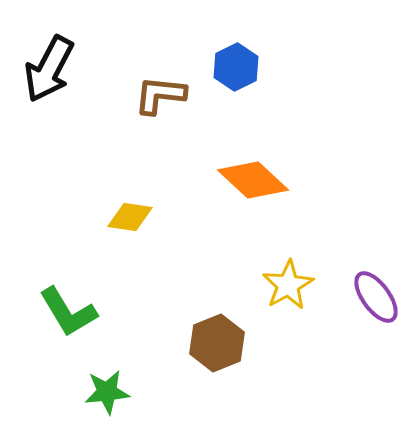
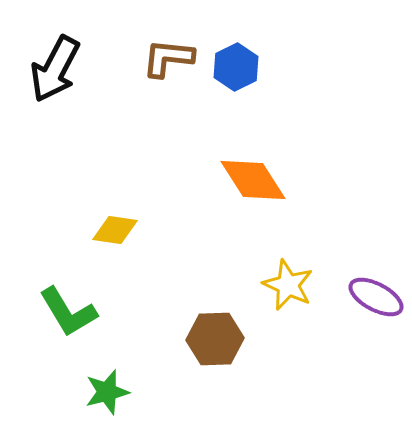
black arrow: moved 6 px right
brown L-shape: moved 8 px right, 37 px up
orange diamond: rotated 14 degrees clockwise
yellow diamond: moved 15 px left, 13 px down
yellow star: rotated 18 degrees counterclockwise
purple ellipse: rotated 26 degrees counterclockwise
brown hexagon: moved 2 px left, 4 px up; rotated 20 degrees clockwise
green star: rotated 9 degrees counterclockwise
